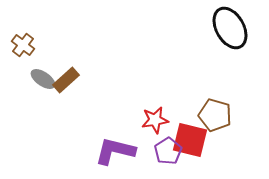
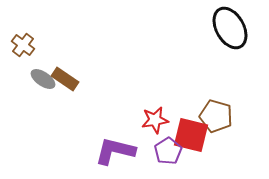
brown rectangle: moved 1 px left, 1 px up; rotated 76 degrees clockwise
brown pentagon: moved 1 px right, 1 px down
red square: moved 1 px right, 5 px up
